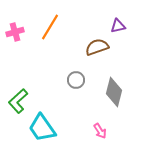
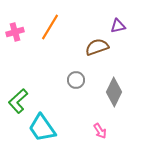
gray diamond: rotated 12 degrees clockwise
